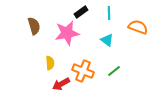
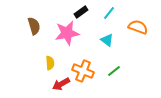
cyan line: rotated 40 degrees clockwise
